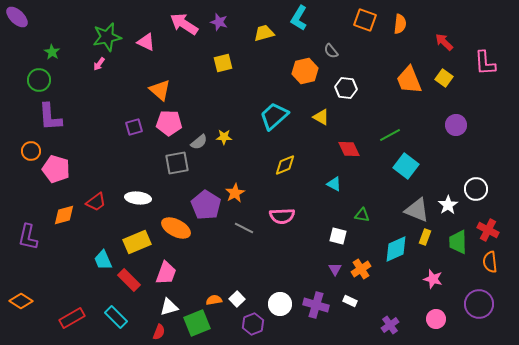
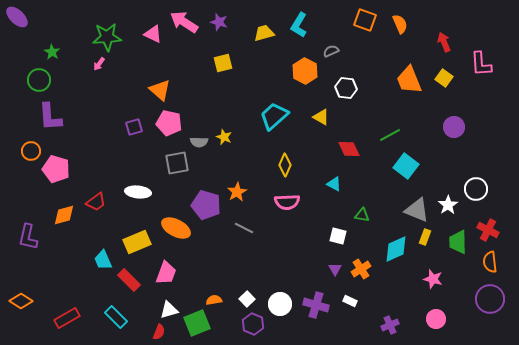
cyan L-shape at (299, 18): moved 7 px down
pink arrow at (184, 24): moved 2 px up
orange semicircle at (400, 24): rotated 30 degrees counterclockwise
green star at (107, 37): rotated 8 degrees clockwise
pink triangle at (146, 42): moved 7 px right, 8 px up
red arrow at (444, 42): rotated 24 degrees clockwise
gray semicircle at (331, 51): rotated 105 degrees clockwise
pink L-shape at (485, 63): moved 4 px left, 1 px down
orange hexagon at (305, 71): rotated 20 degrees counterclockwise
pink pentagon at (169, 123): rotated 10 degrees clockwise
purple circle at (456, 125): moved 2 px left, 2 px down
yellow star at (224, 137): rotated 21 degrees clockwise
gray semicircle at (199, 142): rotated 42 degrees clockwise
yellow diamond at (285, 165): rotated 45 degrees counterclockwise
orange star at (235, 193): moved 2 px right, 1 px up
white ellipse at (138, 198): moved 6 px up
purple pentagon at (206, 205): rotated 16 degrees counterclockwise
pink semicircle at (282, 216): moved 5 px right, 14 px up
white square at (237, 299): moved 10 px right
purple circle at (479, 304): moved 11 px right, 5 px up
white triangle at (169, 307): moved 3 px down
red rectangle at (72, 318): moved 5 px left
purple hexagon at (253, 324): rotated 15 degrees counterclockwise
purple cross at (390, 325): rotated 12 degrees clockwise
